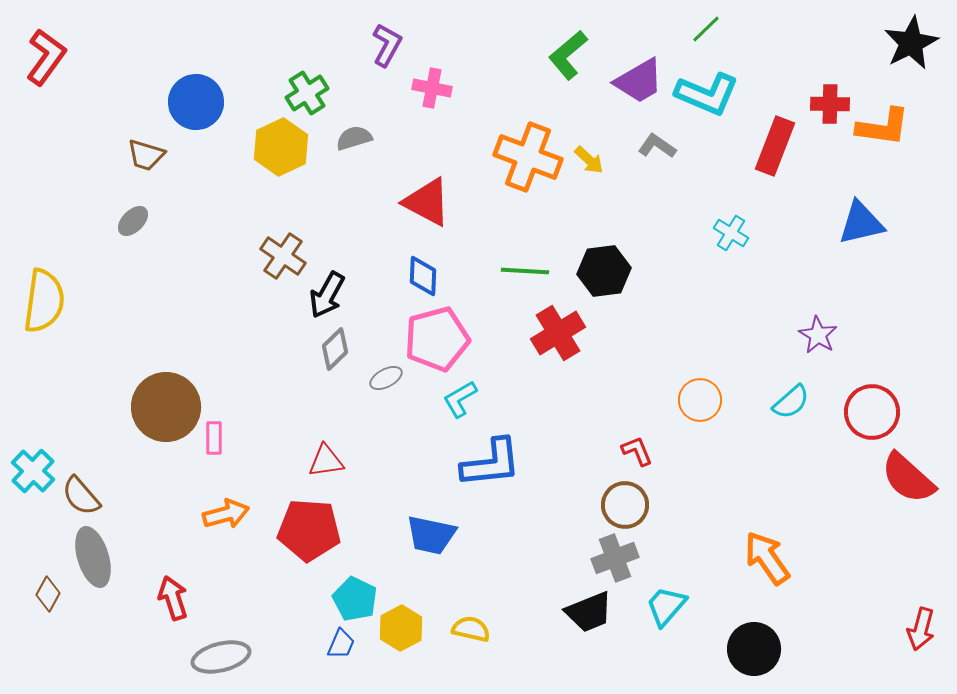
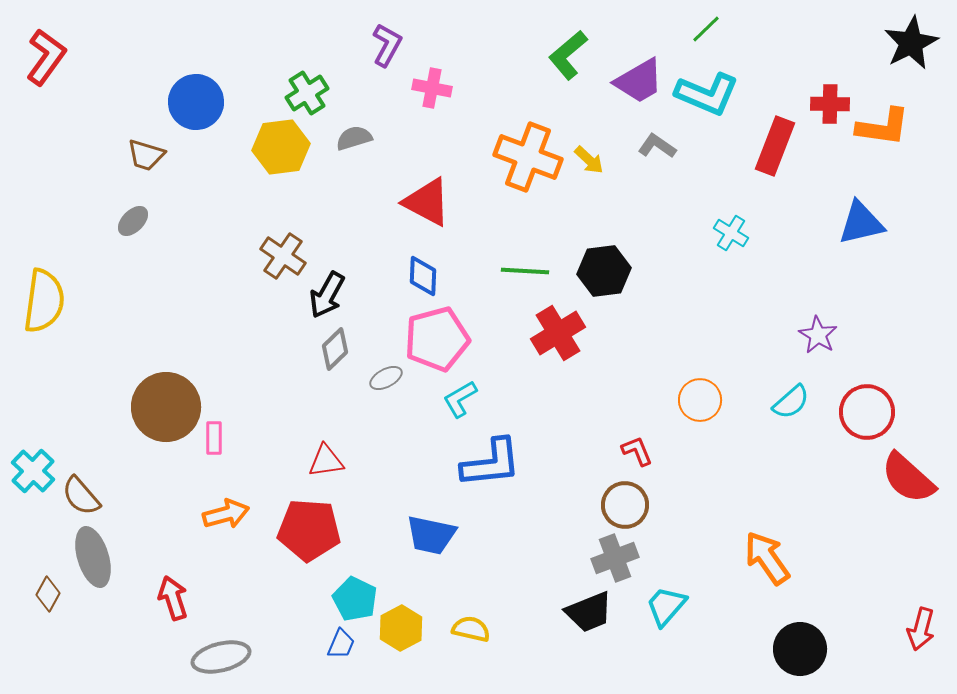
yellow hexagon at (281, 147): rotated 18 degrees clockwise
red circle at (872, 412): moved 5 px left
black circle at (754, 649): moved 46 px right
